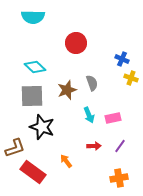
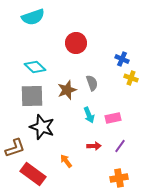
cyan semicircle: rotated 20 degrees counterclockwise
red rectangle: moved 2 px down
